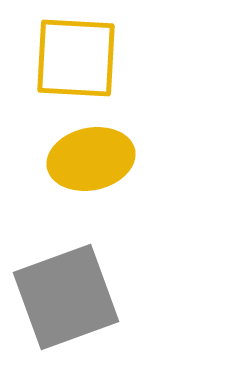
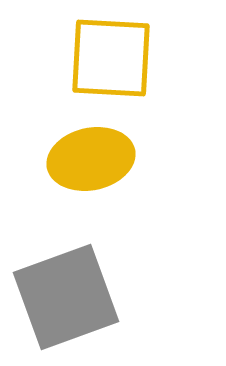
yellow square: moved 35 px right
